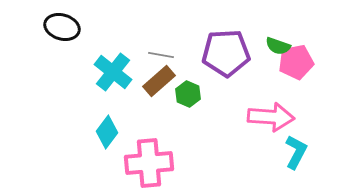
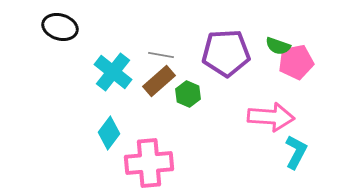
black ellipse: moved 2 px left
cyan diamond: moved 2 px right, 1 px down
